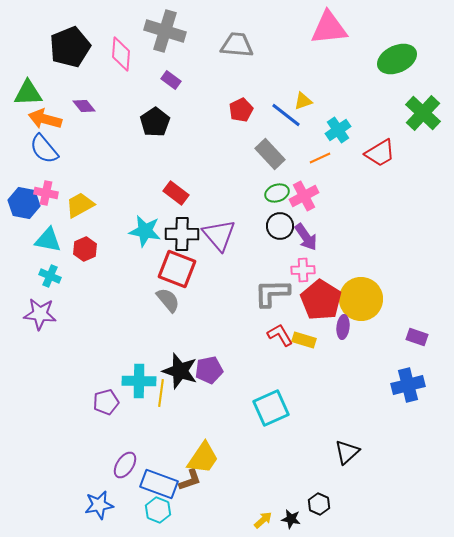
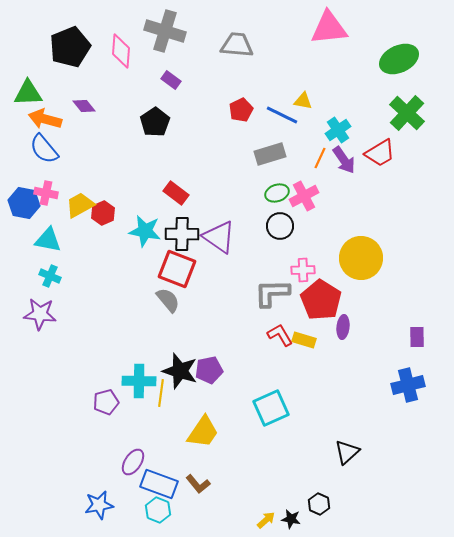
pink diamond at (121, 54): moved 3 px up
green ellipse at (397, 59): moved 2 px right
yellow triangle at (303, 101): rotated 30 degrees clockwise
green cross at (423, 113): moved 16 px left
blue line at (286, 115): moved 4 px left; rotated 12 degrees counterclockwise
gray rectangle at (270, 154): rotated 64 degrees counterclockwise
orange line at (320, 158): rotated 40 degrees counterclockwise
purple triangle at (219, 235): moved 2 px down; rotated 15 degrees counterclockwise
purple arrow at (306, 237): moved 38 px right, 77 px up
red hexagon at (85, 249): moved 18 px right, 36 px up
yellow circle at (361, 299): moved 41 px up
purple rectangle at (417, 337): rotated 70 degrees clockwise
yellow trapezoid at (203, 458): moved 26 px up
purple ellipse at (125, 465): moved 8 px right, 3 px up
brown L-shape at (190, 480): moved 8 px right, 4 px down; rotated 70 degrees clockwise
yellow arrow at (263, 520): moved 3 px right
